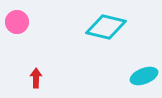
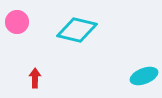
cyan diamond: moved 29 px left, 3 px down
red arrow: moved 1 px left
